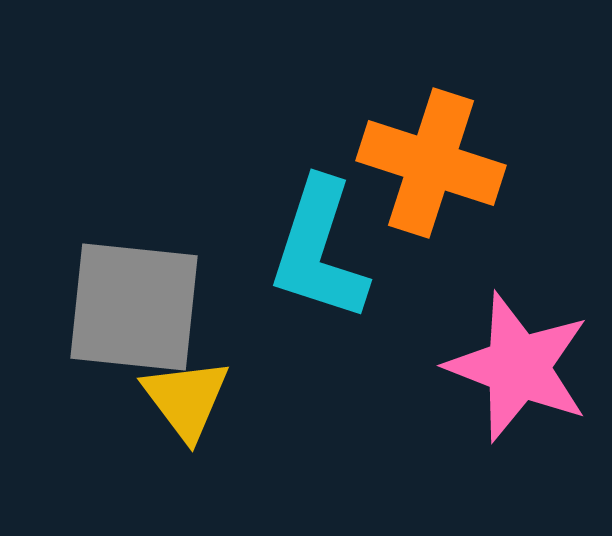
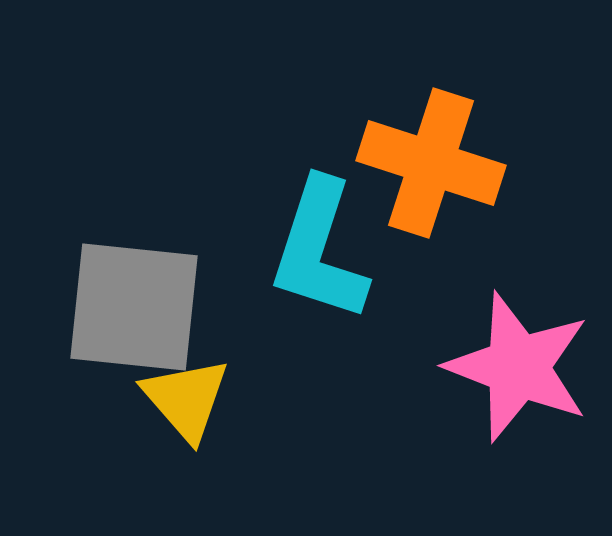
yellow triangle: rotated 4 degrees counterclockwise
